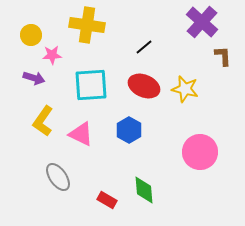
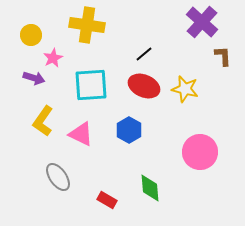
black line: moved 7 px down
pink star: moved 1 px right, 3 px down; rotated 24 degrees counterclockwise
green diamond: moved 6 px right, 2 px up
